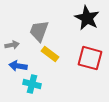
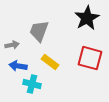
black star: rotated 15 degrees clockwise
yellow rectangle: moved 8 px down
